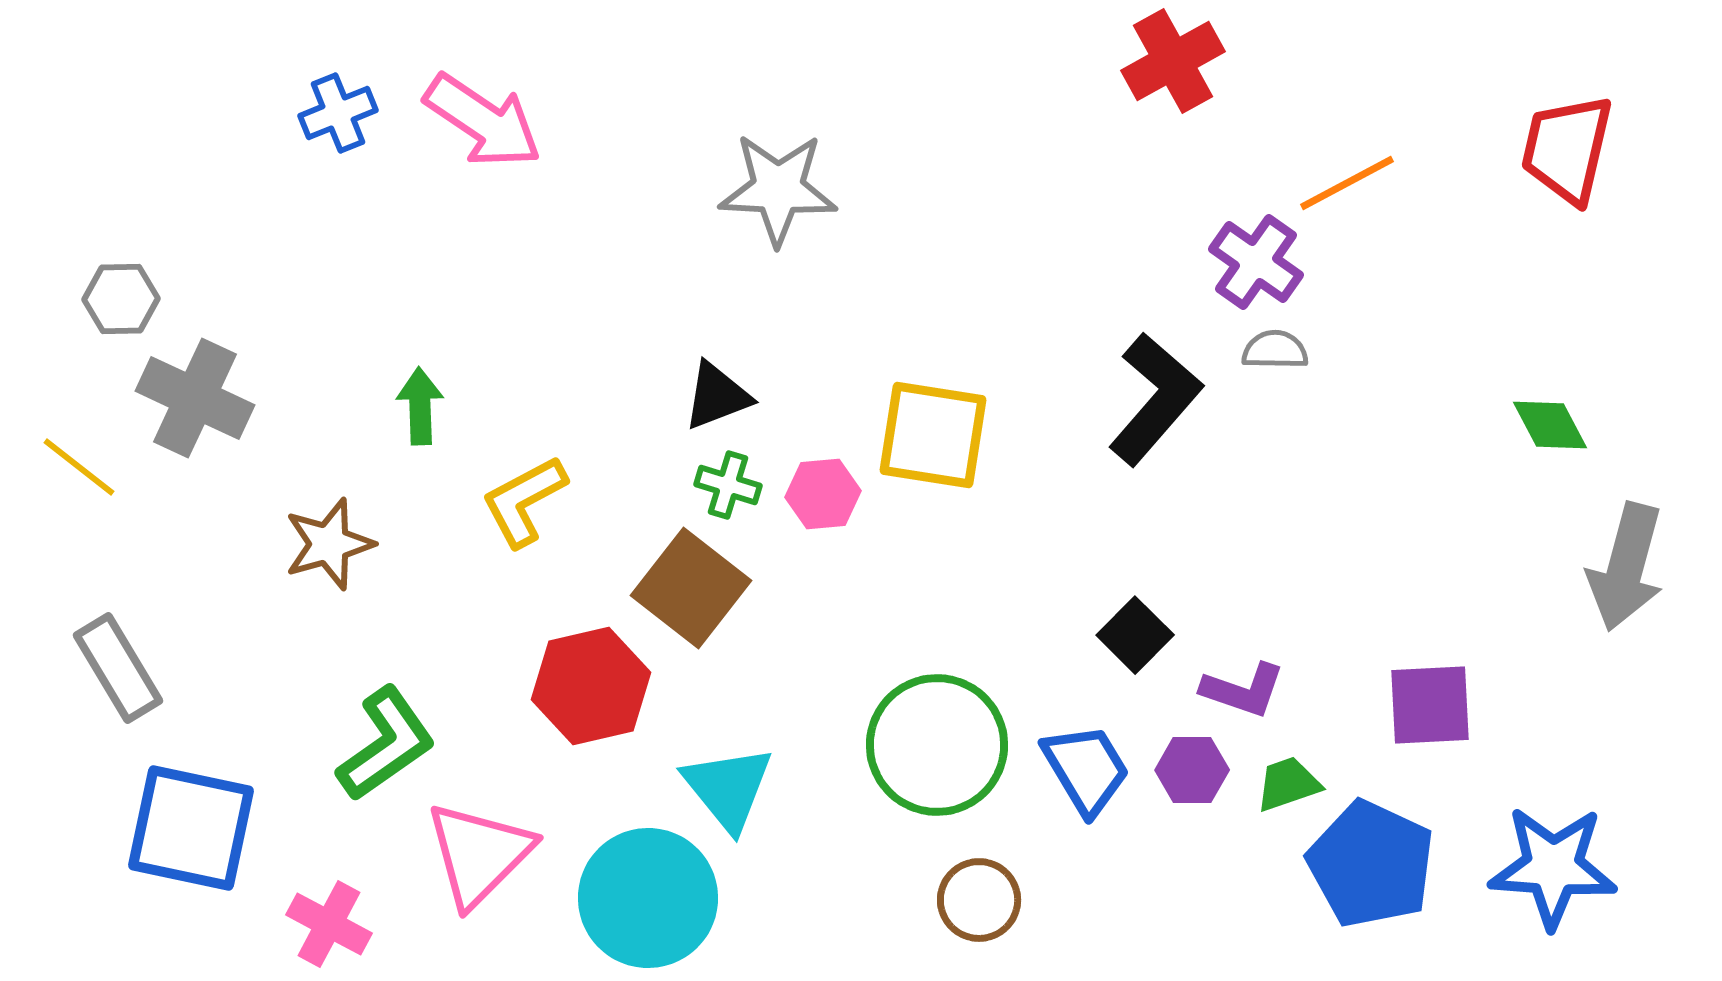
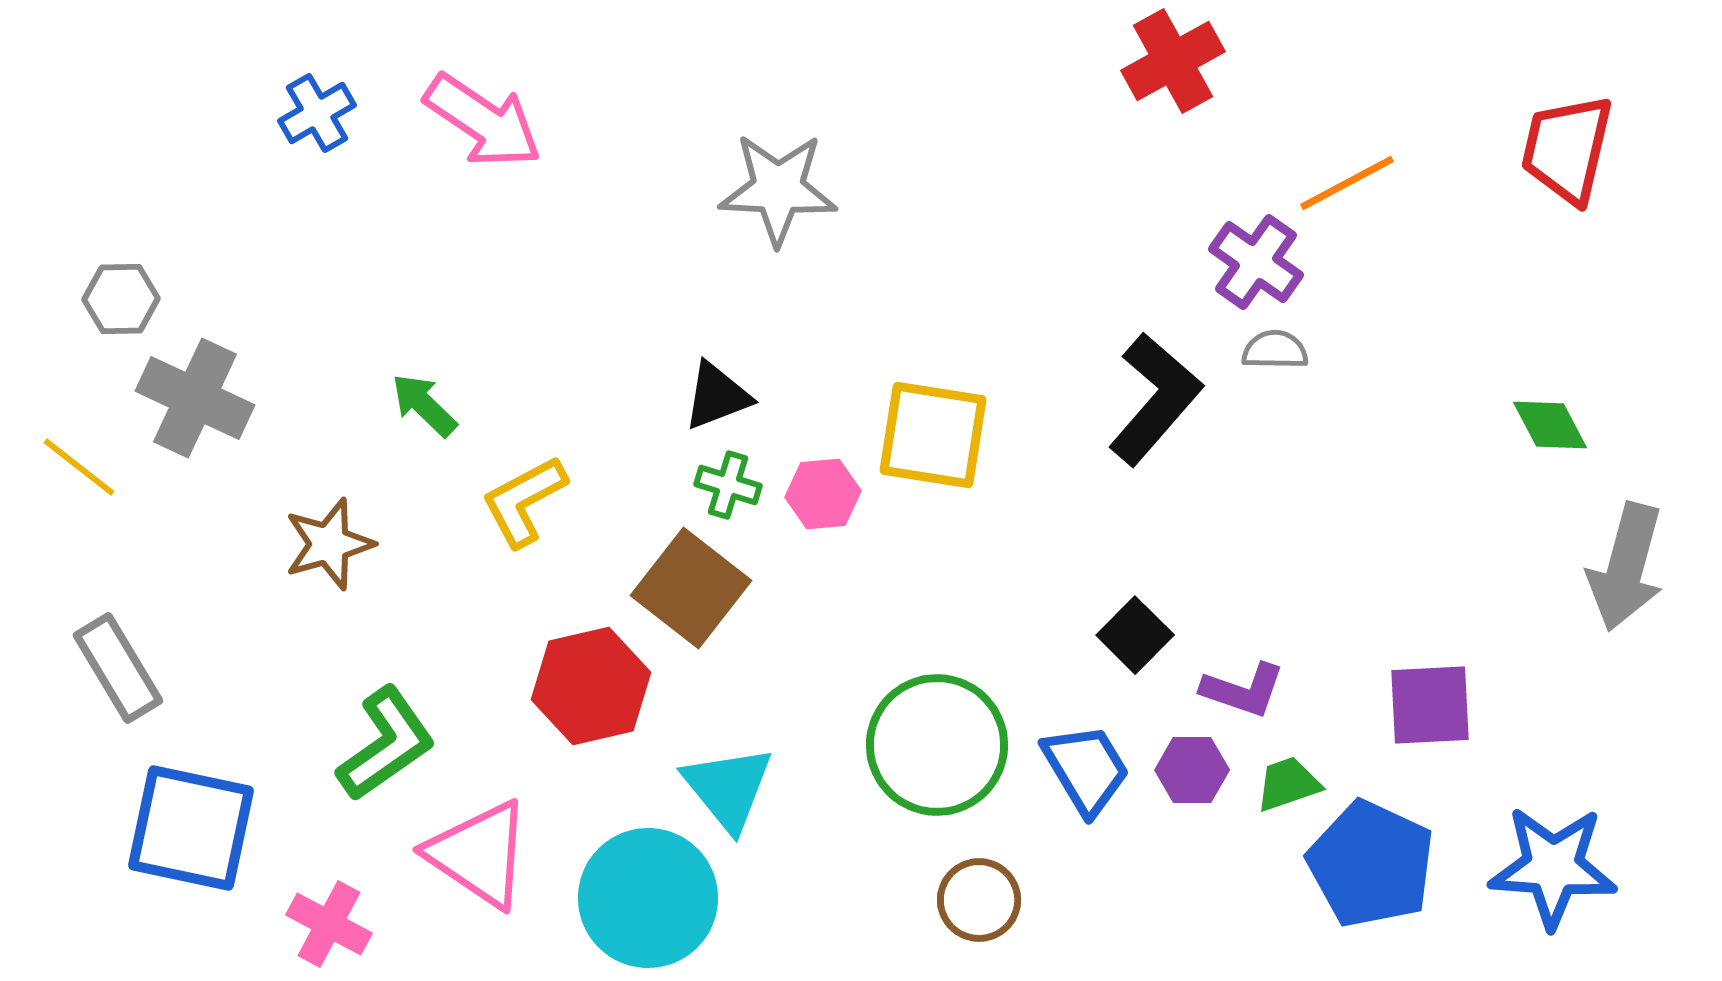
blue cross: moved 21 px left; rotated 8 degrees counterclockwise
green arrow: moved 4 px right, 1 px up; rotated 44 degrees counterclockwise
pink triangle: rotated 41 degrees counterclockwise
